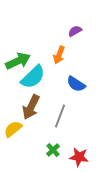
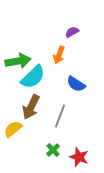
purple semicircle: moved 3 px left, 1 px down
green arrow: rotated 15 degrees clockwise
red star: rotated 12 degrees clockwise
